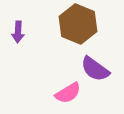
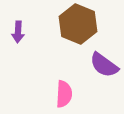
purple semicircle: moved 9 px right, 4 px up
pink semicircle: moved 4 px left, 1 px down; rotated 56 degrees counterclockwise
